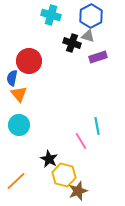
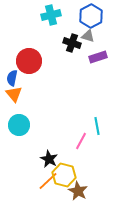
cyan cross: rotated 30 degrees counterclockwise
orange triangle: moved 5 px left
pink line: rotated 60 degrees clockwise
orange line: moved 32 px right
brown star: rotated 24 degrees counterclockwise
